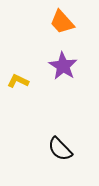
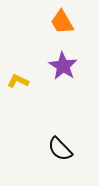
orange trapezoid: rotated 12 degrees clockwise
